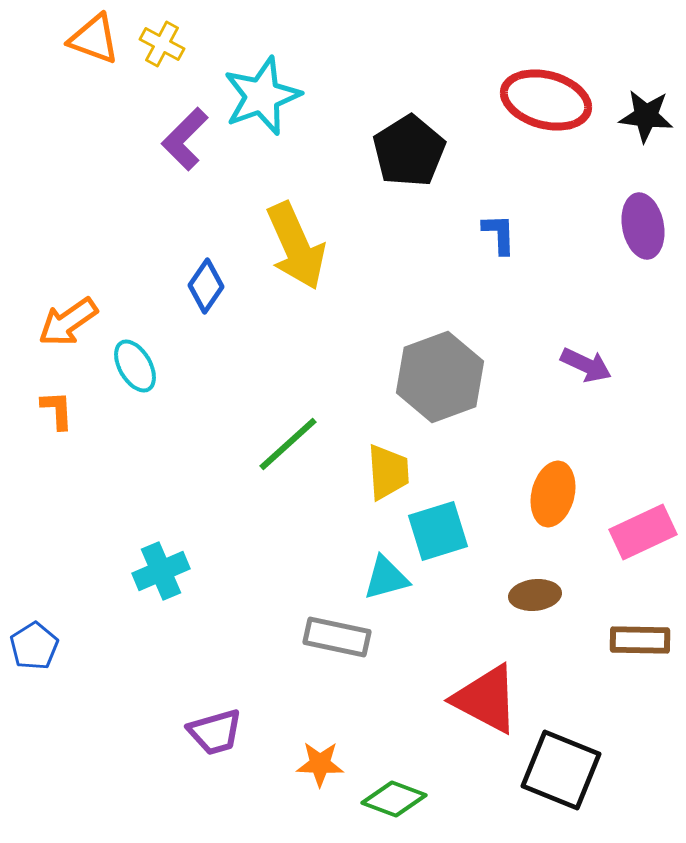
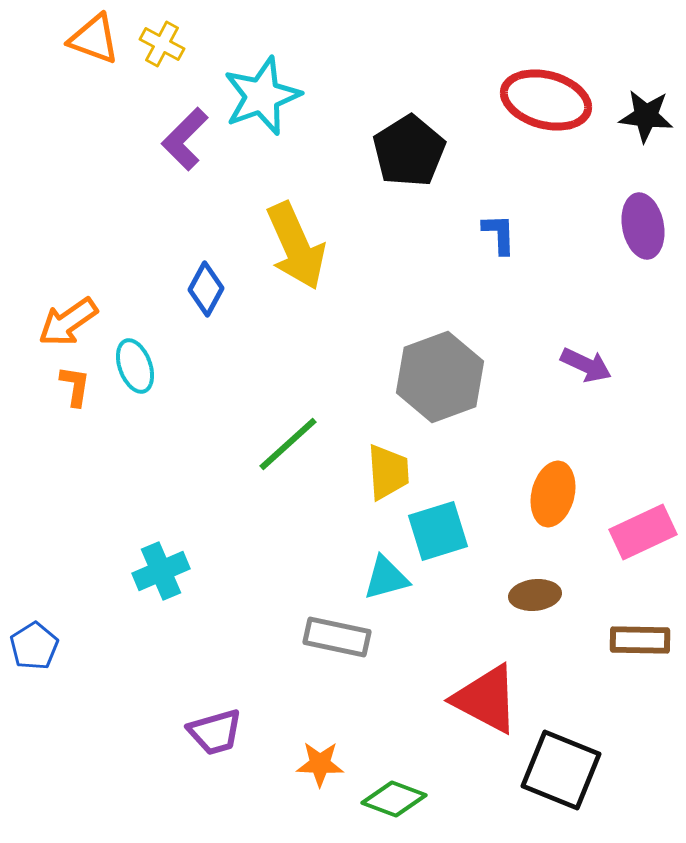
blue diamond: moved 3 px down; rotated 6 degrees counterclockwise
cyan ellipse: rotated 10 degrees clockwise
orange L-shape: moved 18 px right, 24 px up; rotated 12 degrees clockwise
